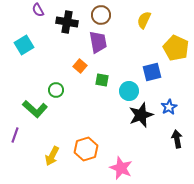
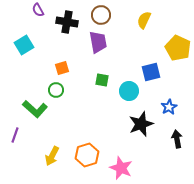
yellow pentagon: moved 2 px right
orange square: moved 18 px left, 2 px down; rotated 32 degrees clockwise
blue square: moved 1 px left
black star: moved 9 px down
orange hexagon: moved 1 px right, 6 px down
